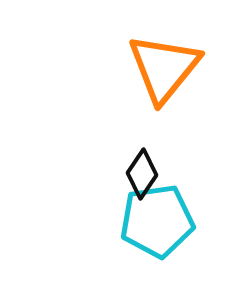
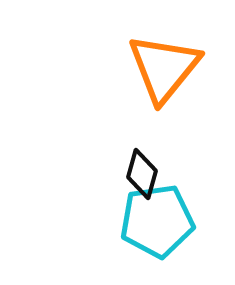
black diamond: rotated 18 degrees counterclockwise
